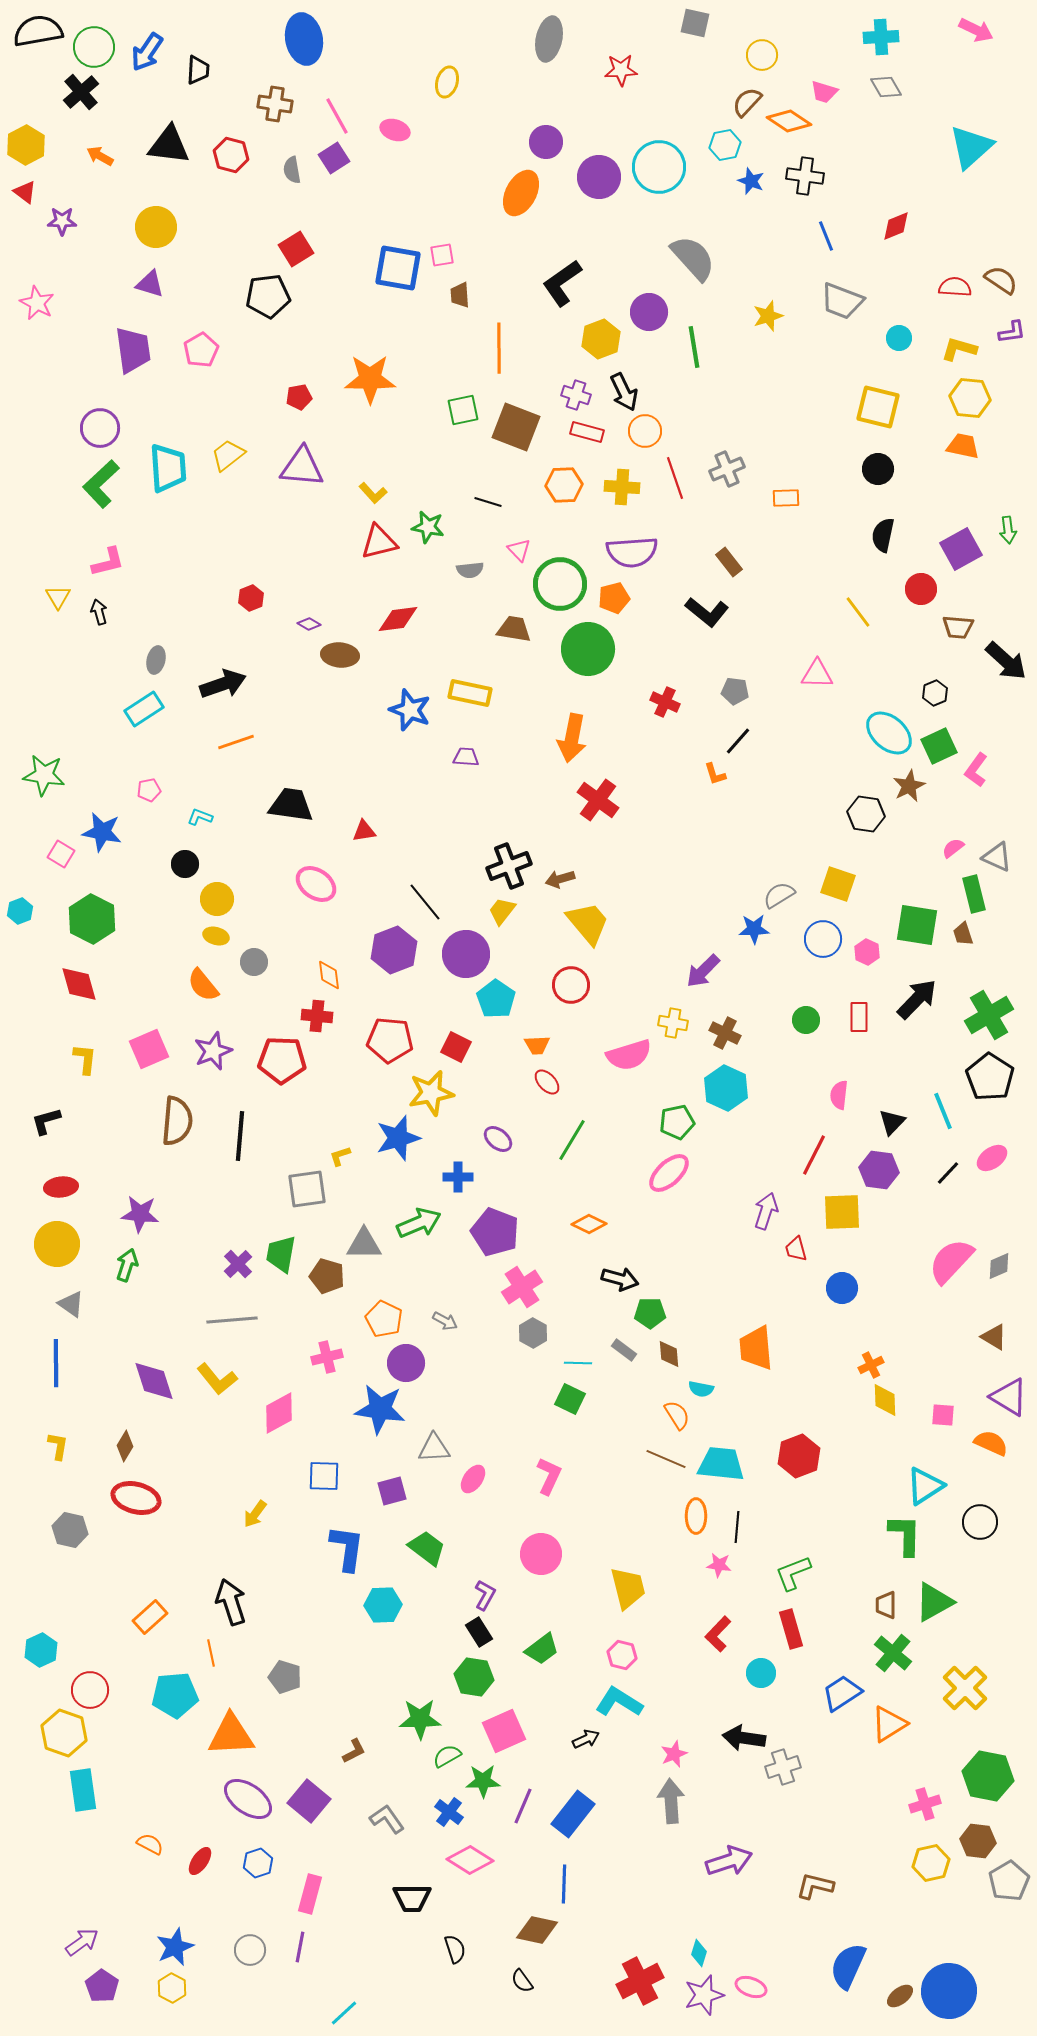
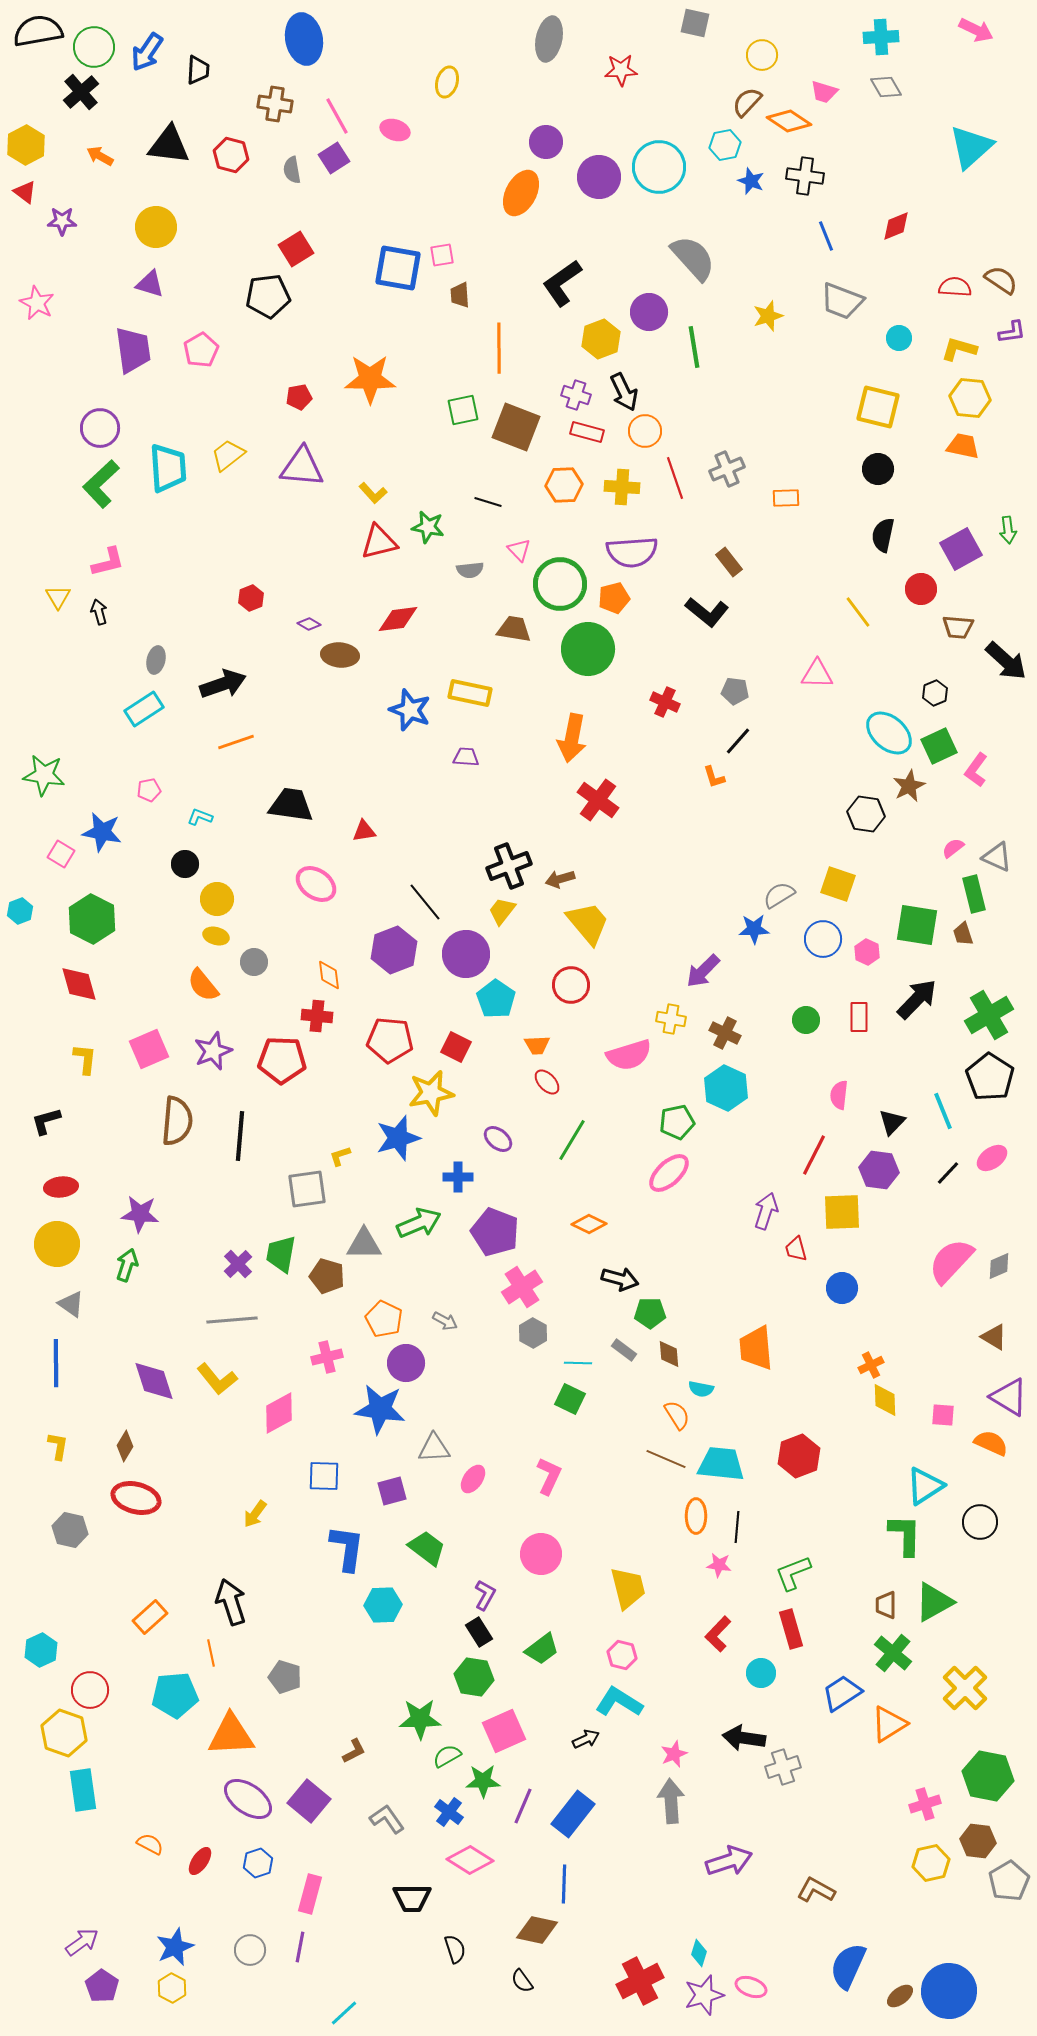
orange L-shape at (715, 774): moved 1 px left, 3 px down
yellow cross at (673, 1023): moved 2 px left, 4 px up
brown L-shape at (815, 1886): moved 1 px right, 4 px down; rotated 15 degrees clockwise
